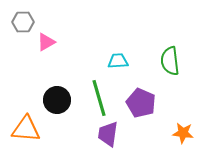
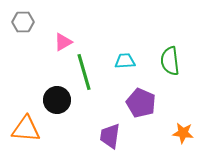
pink triangle: moved 17 px right
cyan trapezoid: moved 7 px right
green line: moved 15 px left, 26 px up
purple trapezoid: moved 2 px right, 2 px down
